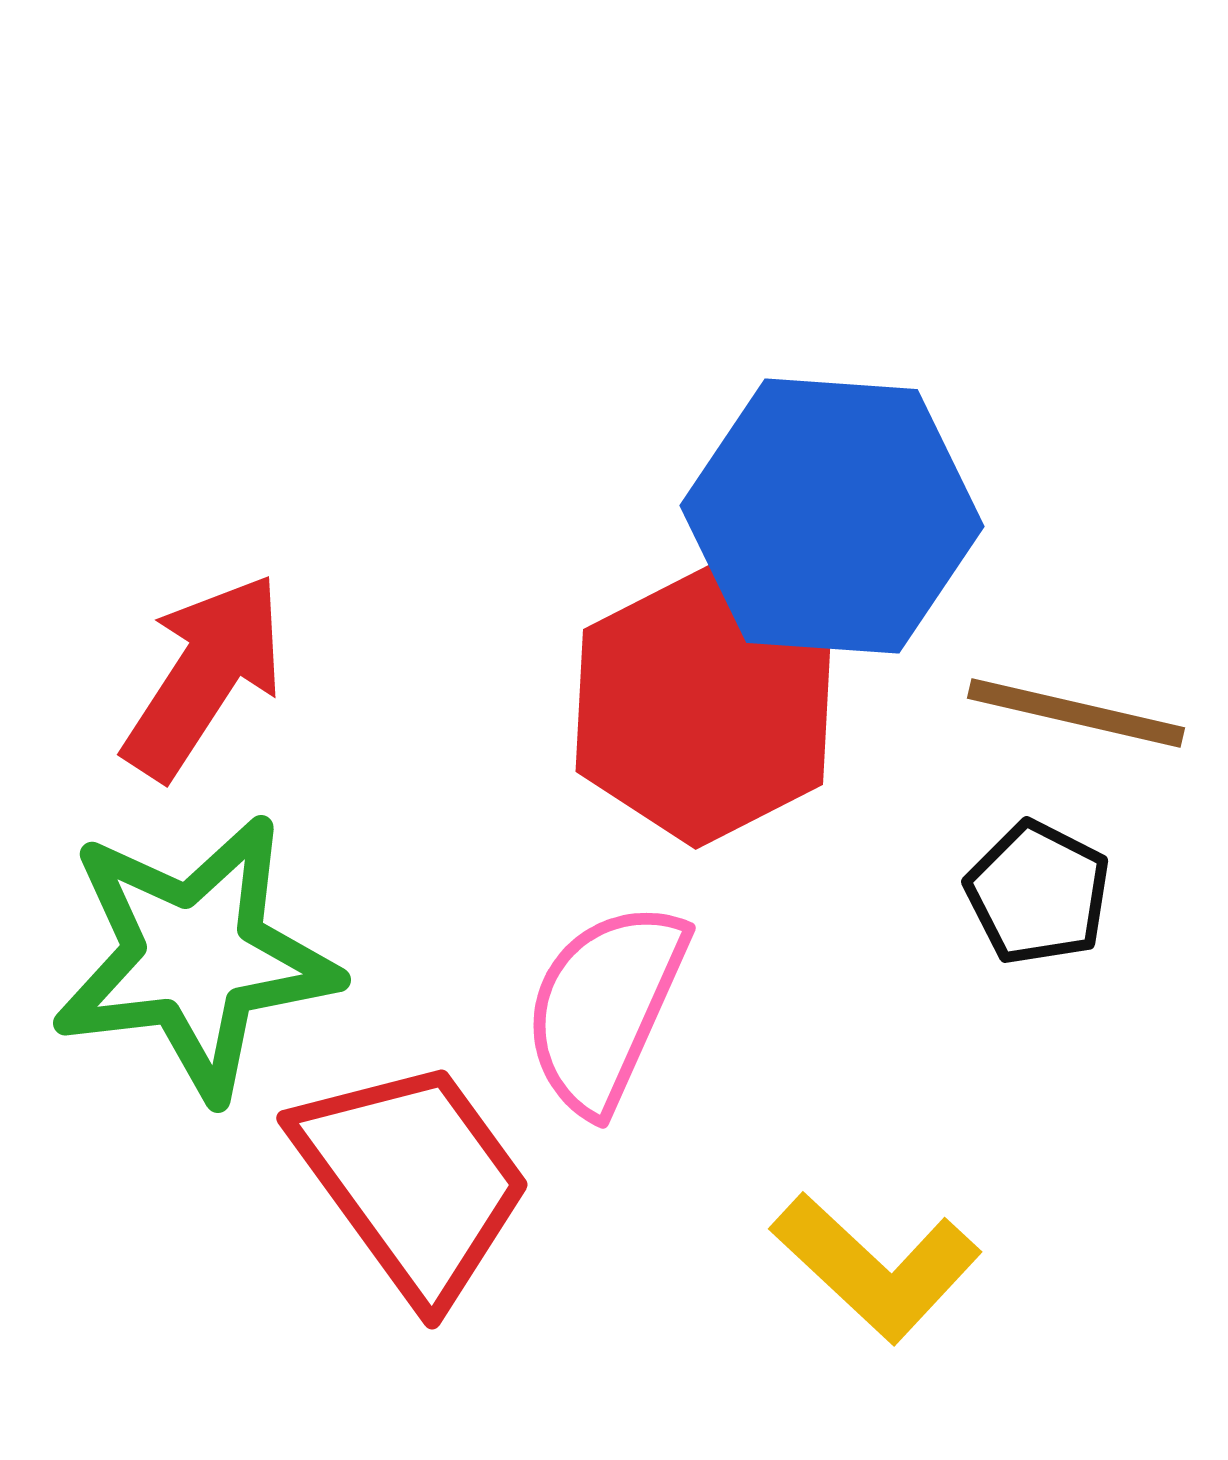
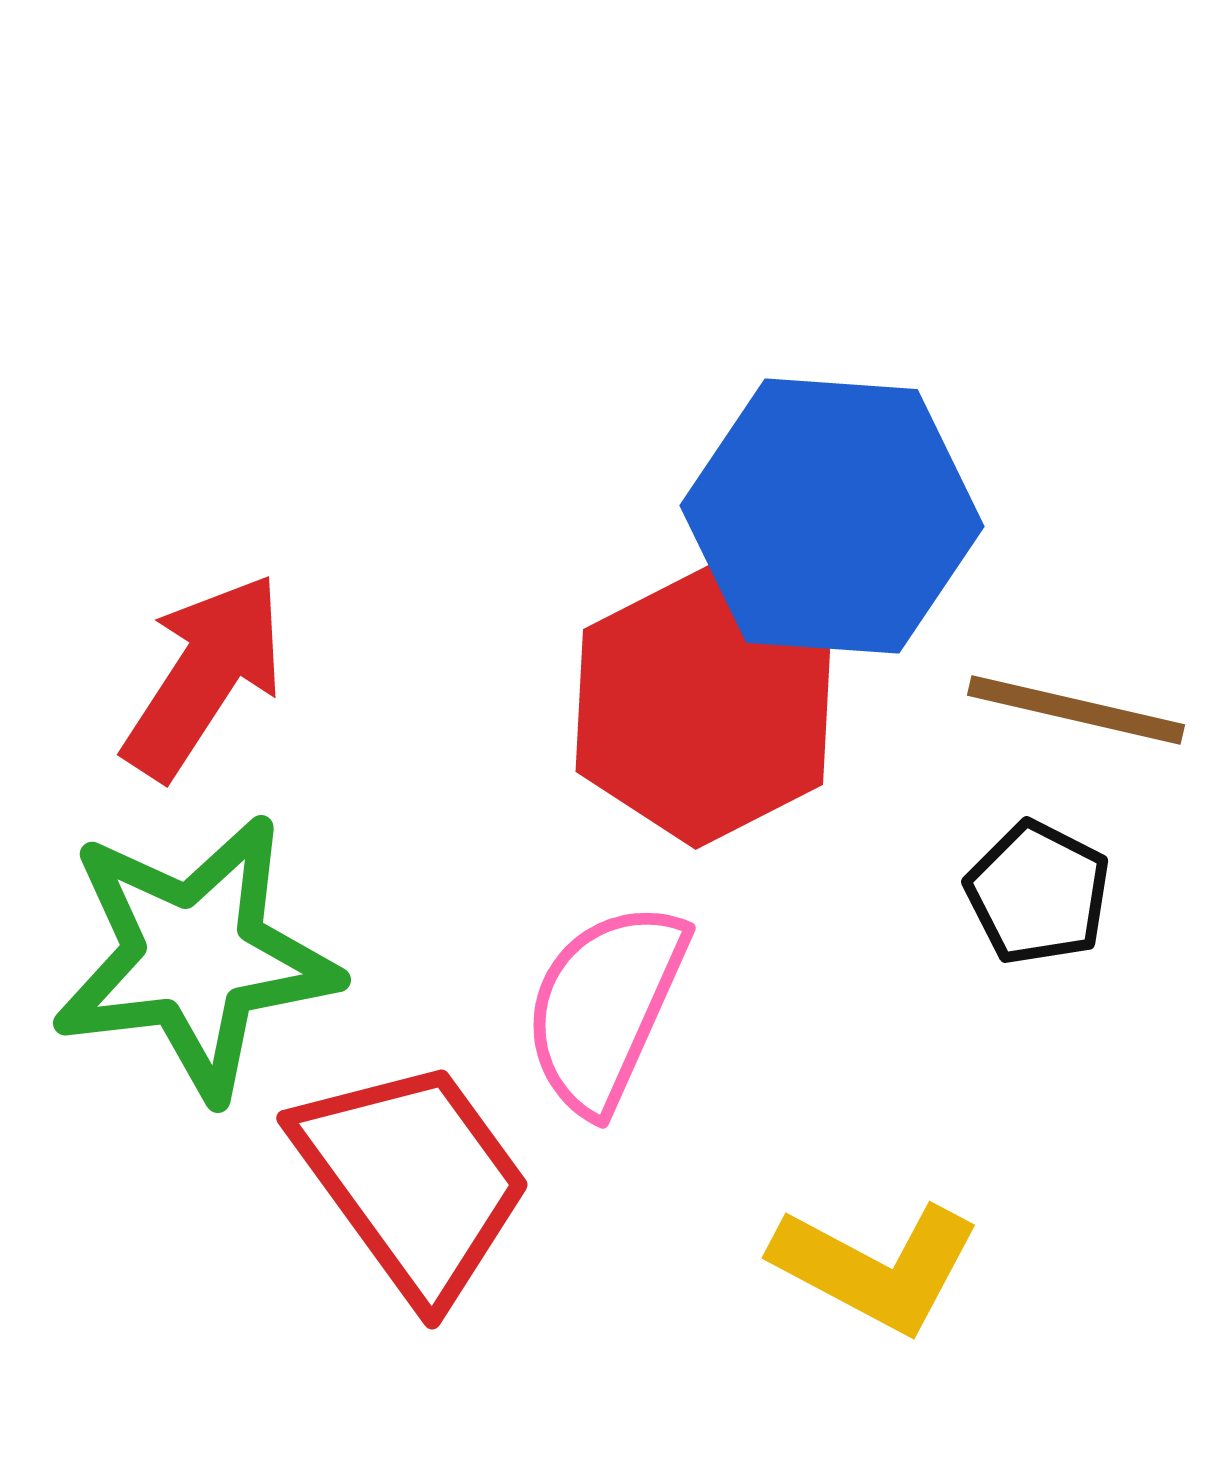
brown line: moved 3 px up
yellow L-shape: rotated 15 degrees counterclockwise
